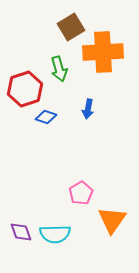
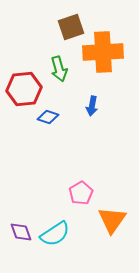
brown square: rotated 12 degrees clockwise
red hexagon: moved 1 px left; rotated 12 degrees clockwise
blue arrow: moved 4 px right, 3 px up
blue diamond: moved 2 px right
cyan semicircle: rotated 32 degrees counterclockwise
